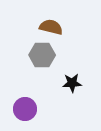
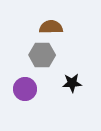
brown semicircle: rotated 15 degrees counterclockwise
purple circle: moved 20 px up
